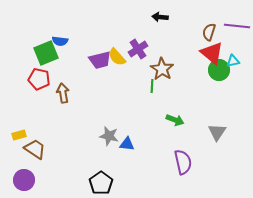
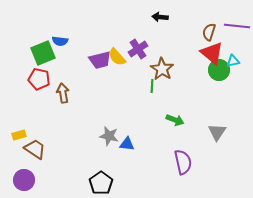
green square: moved 3 px left
